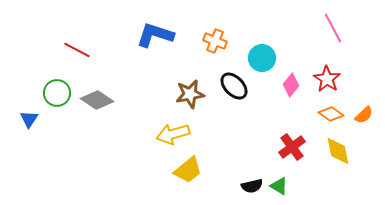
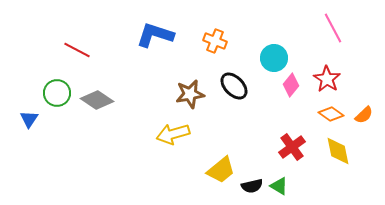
cyan circle: moved 12 px right
yellow trapezoid: moved 33 px right
